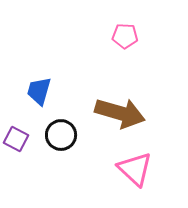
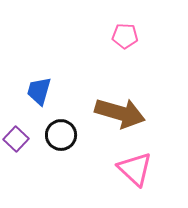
purple square: rotated 15 degrees clockwise
